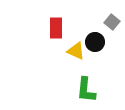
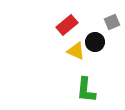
gray square: rotated 28 degrees clockwise
red rectangle: moved 11 px right, 3 px up; rotated 50 degrees clockwise
